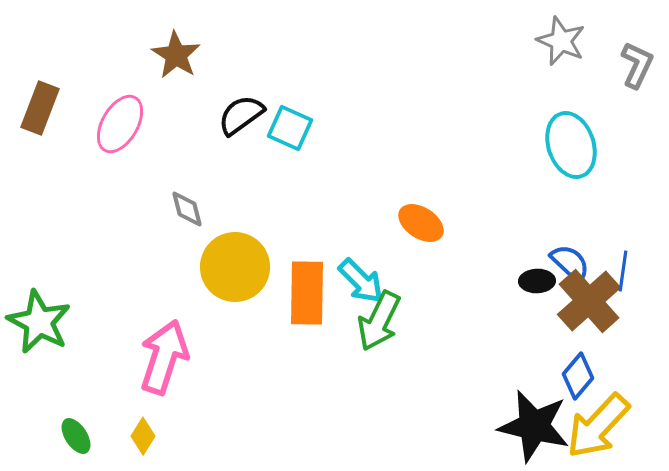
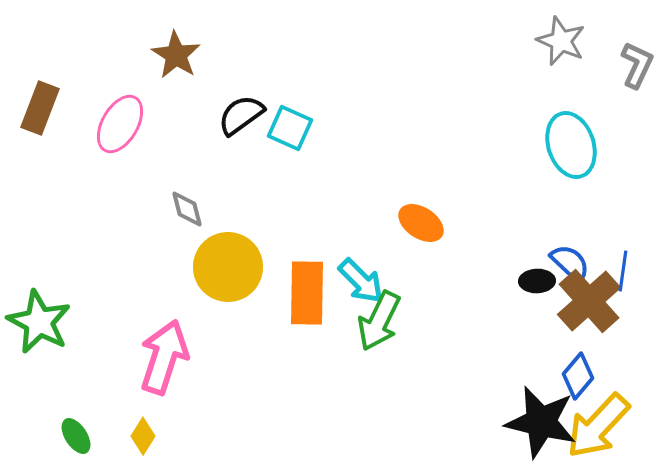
yellow circle: moved 7 px left
black star: moved 7 px right, 4 px up
